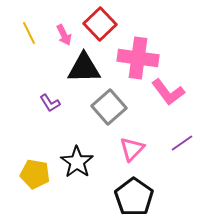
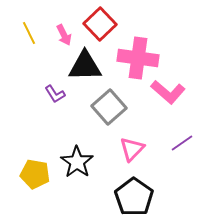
black triangle: moved 1 px right, 2 px up
pink L-shape: rotated 12 degrees counterclockwise
purple L-shape: moved 5 px right, 9 px up
